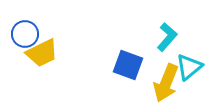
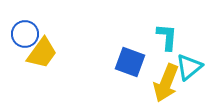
cyan L-shape: rotated 36 degrees counterclockwise
yellow trapezoid: rotated 28 degrees counterclockwise
blue square: moved 2 px right, 3 px up
